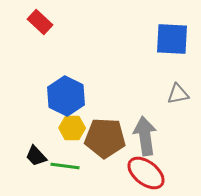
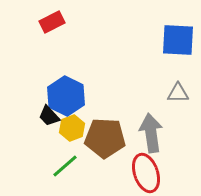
red rectangle: moved 12 px right; rotated 70 degrees counterclockwise
blue square: moved 6 px right, 1 px down
gray triangle: moved 1 px up; rotated 10 degrees clockwise
yellow hexagon: rotated 20 degrees counterclockwise
gray arrow: moved 6 px right, 3 px up
black trapezoid: moved 13 px right, 40 px up
green line: rotated 48 degrees counterclockwise
red ellipse: rotated 33 degrees clockwise
